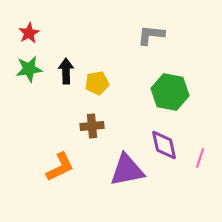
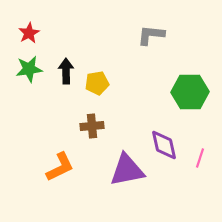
green hexagon: moved 20 px right; rotated 12 degrees counterclockwise
